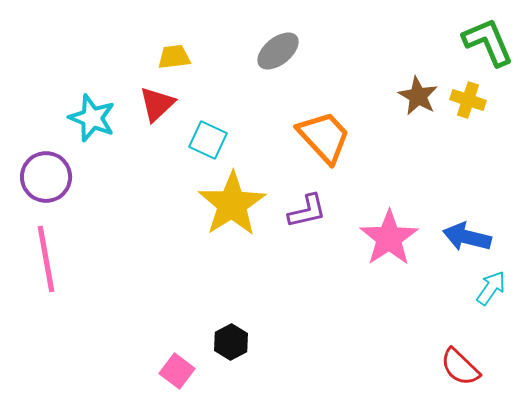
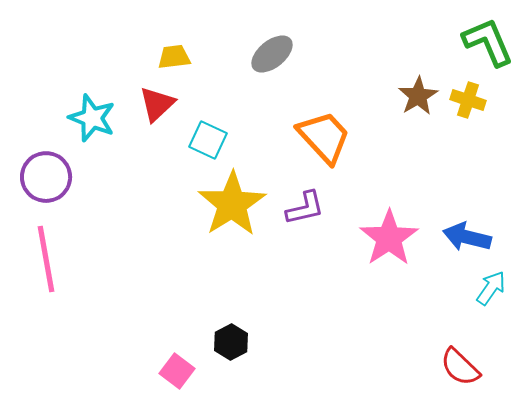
gray ellipse: moved 6 px left, 3 px down
brown star: rotated 12 degrees clockwise
purple L-shape: moved 2 px left, 3 px up
